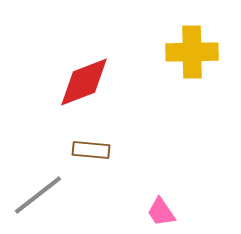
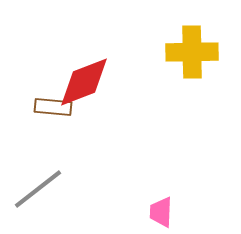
brown rectangle: moved 38 px left, 43 px up
gray line: moved 6 px up
pink trapezoid: rotated 36 degrees clockwise
